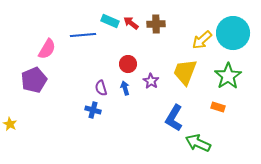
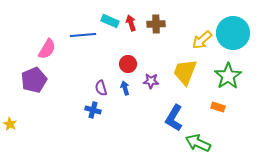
red arrow: rotated 35 degrees clockwise
purple star: rotated 28 degrees counterclockwise
